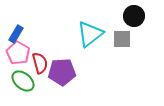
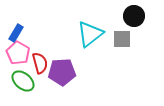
blue rectangle: moved 1 px up
